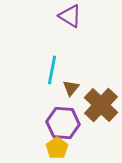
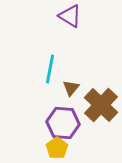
cyan line: moved 2 px left, 1 px up
